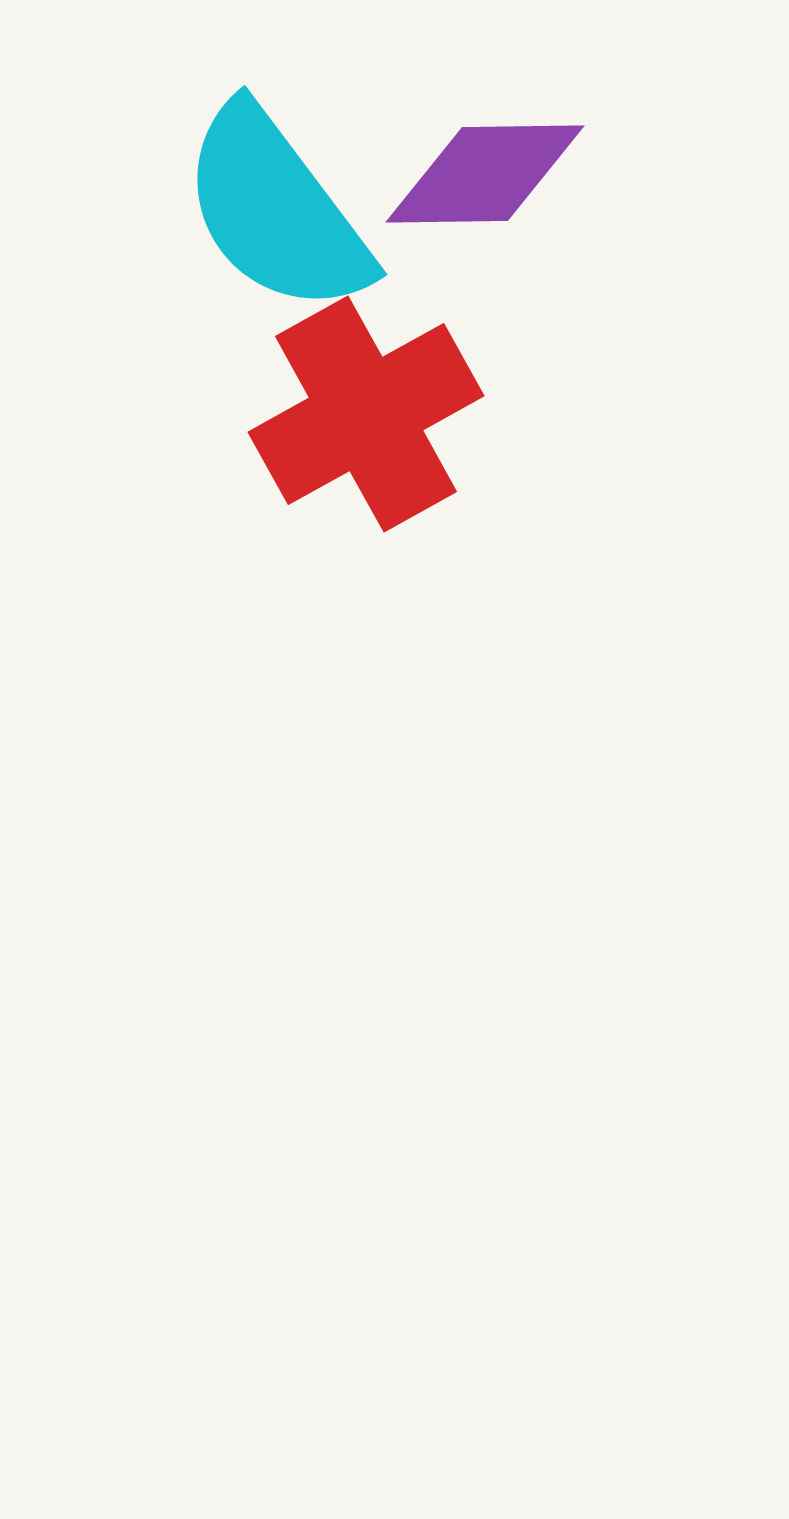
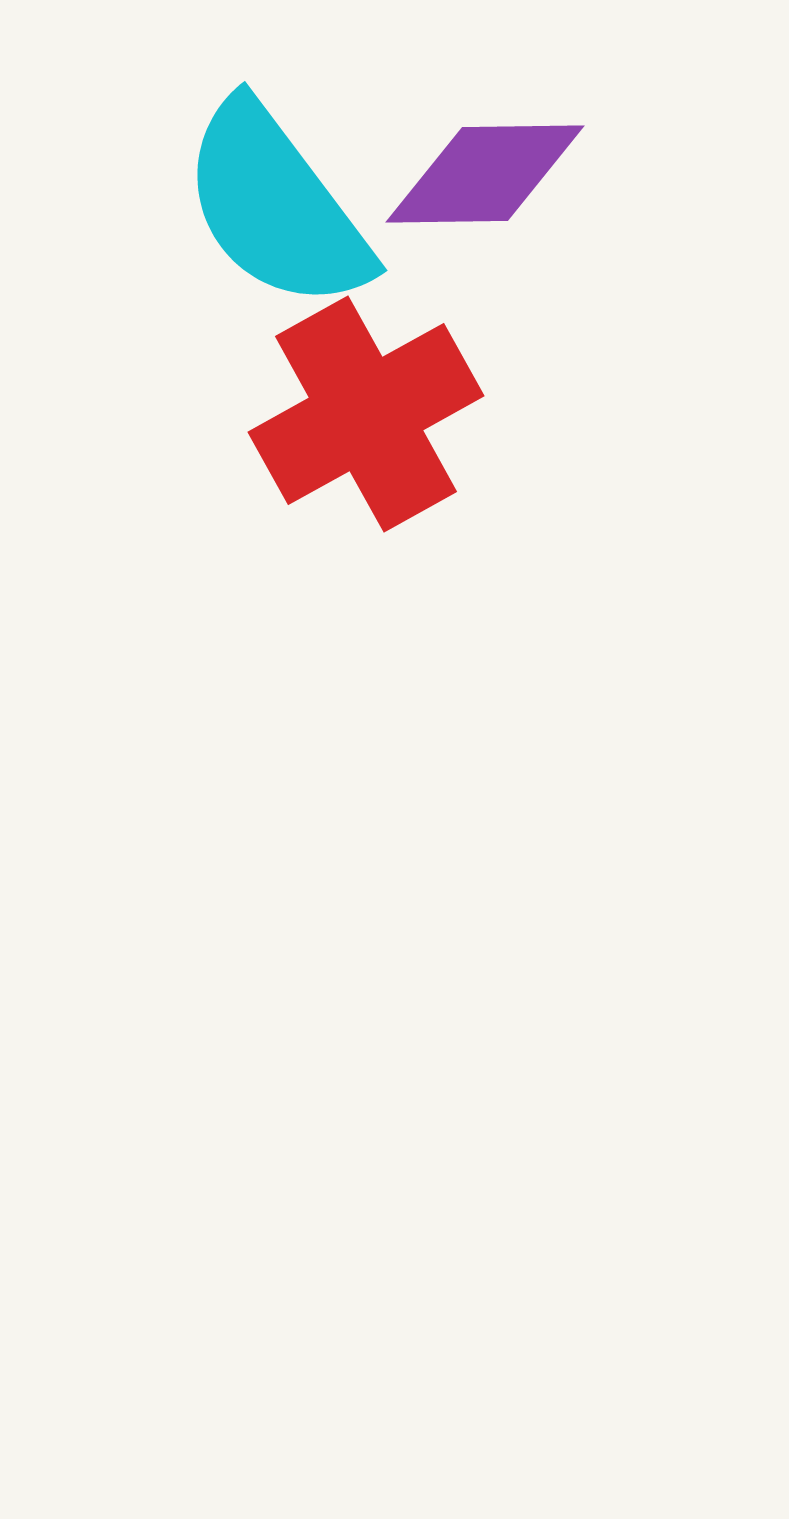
cyan semicircle: moved 4 px up
